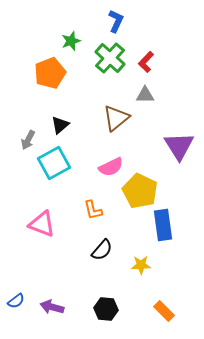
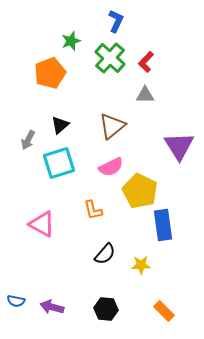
brown triangle: moved 4 px left, 8 px down
cyan square: moved 5 px right; rotated 12 degrees clockwise
pink triangle: rotated 8 degrees clockwise
black semicircle: moved 3 px right, 4 px down
blue semicircle: rotated 48 degrees clockwise
